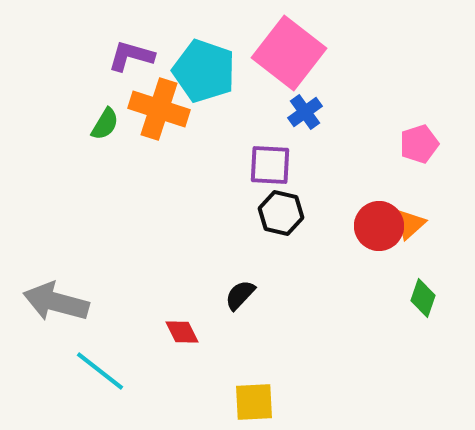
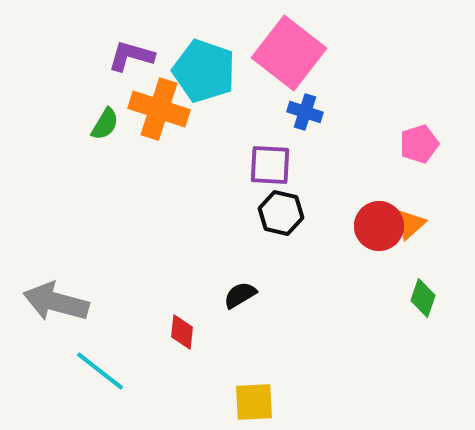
blue cross: rotated 36 degrees counterclockwise
black semicircle: rotated 16 degrees clockwise
red diamond: rotated 33 degrees clockwise
